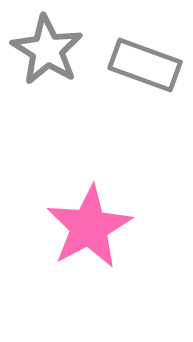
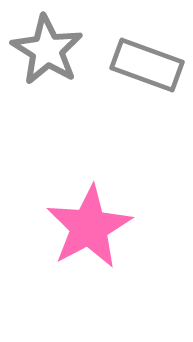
gray rectangle: moved 2 px right
